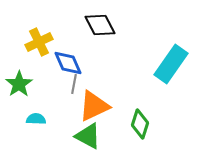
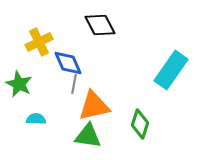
cyan rectangle: moved 6 px down
green star: rotated 12 degrees counterclockwise
orange triangle: rotated 12 degrees clockwise
green triangle: rotated 20 degrees counterclockwise
